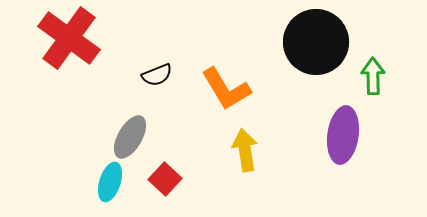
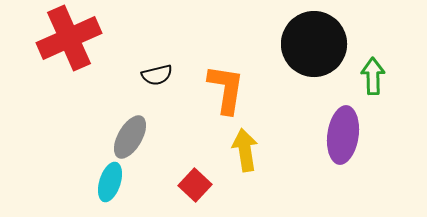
red cross: rotated 30 degrees clockwise
black circle: moved 2 px left, 2 px down
black semicircle: rotated 8 degrees clockwise
orange L-shape: rotated 140 degrees counterclockwise
red square: moved 30 px right, 6 px down
